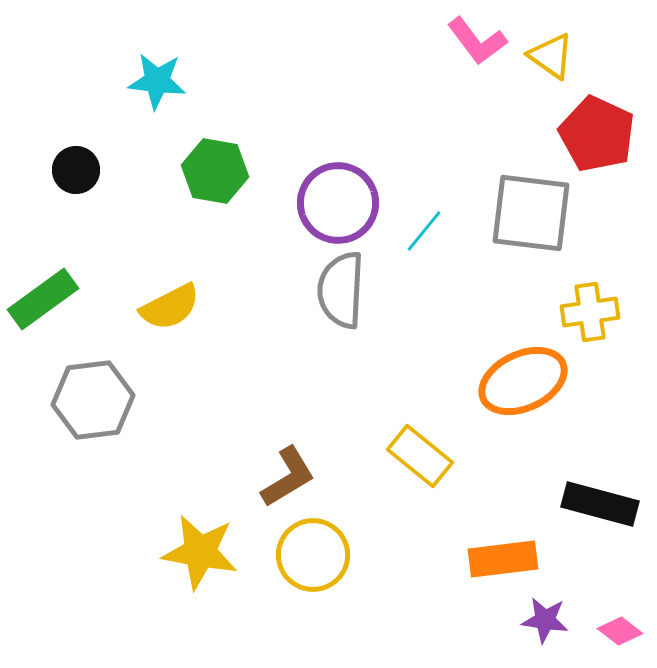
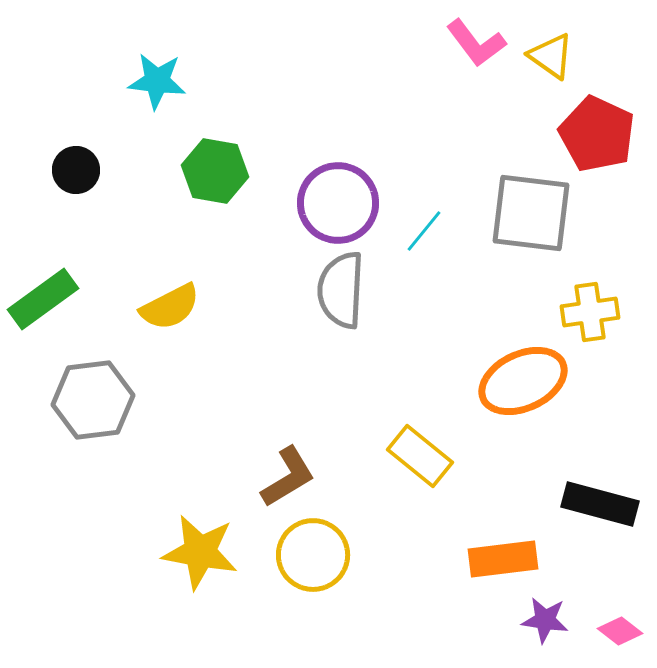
pink L-shape: moved 1 px left, 2 px down
